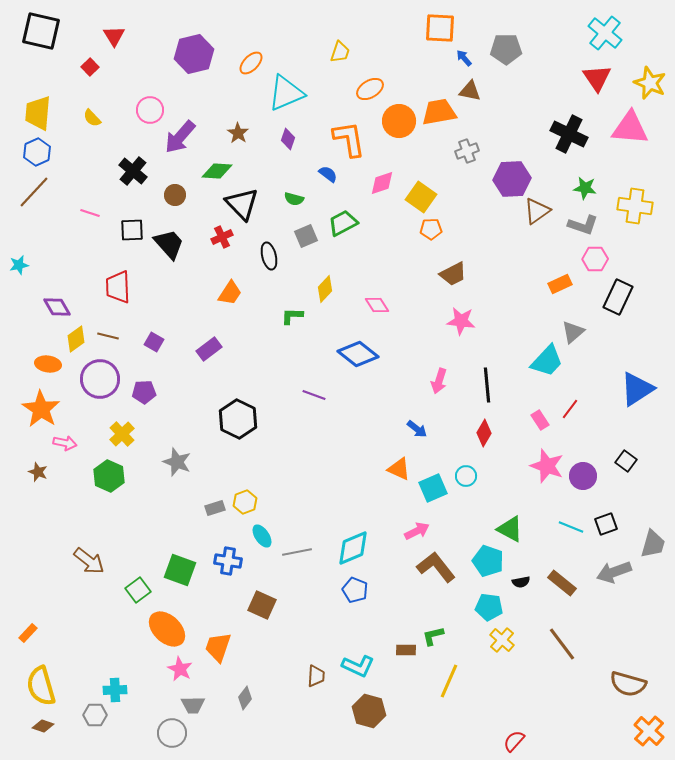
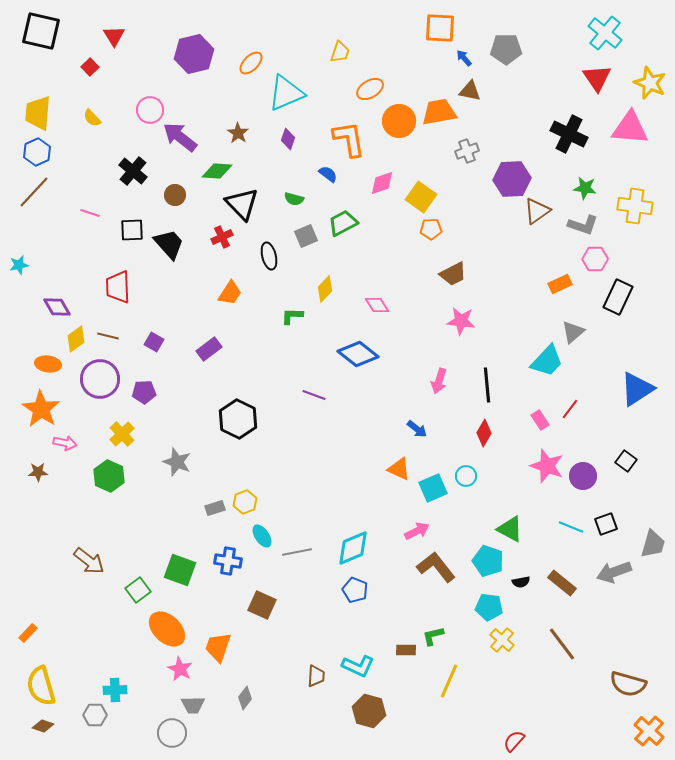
purple arrow at (180, 137): rotated 87 degrees clockwise
brown star at (38, 472): rotated 24 degrees counterclockwise
